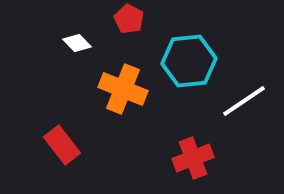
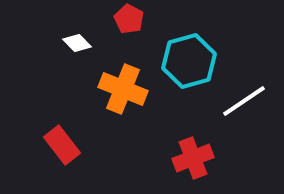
cyan hexagon: rotated 10 degrees counterclockwise
